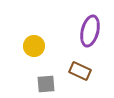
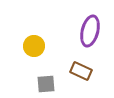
brown rectangle: moved 1 px right
